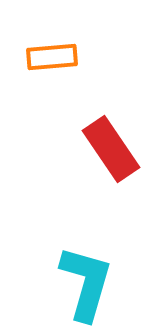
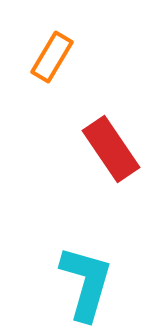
orange rectangle: rotated 54 degrees counterclockwise
